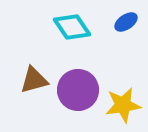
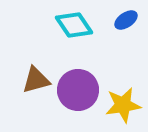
blue ellipse: moved 2 px up
cyan diamond: moved 2 px right, 2 px up
brown triangle: moved 2 px right
